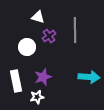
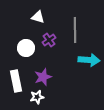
purple cross: moved 4 px down
white circle: moved 1 px left, 1 px down
cyan arrow: moved 17 px up
